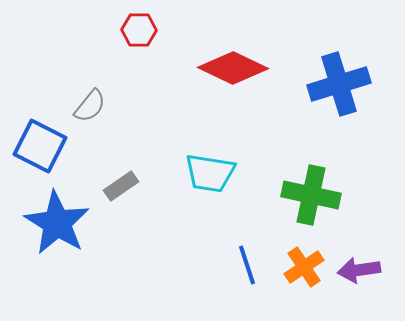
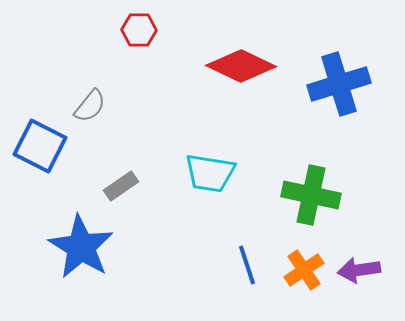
red diamond: moved 8 px right, 2 px up
blue star: moved 24 px right, 24 px down
orange cross: moved 3 px down
